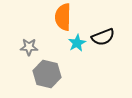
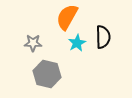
orange semicircle: moved 4 px right; rotated 28 degrees clockwise
black semicircle: rotated 70 degrees counterclockwise
gray star: moved 4 px right, 4 px up
